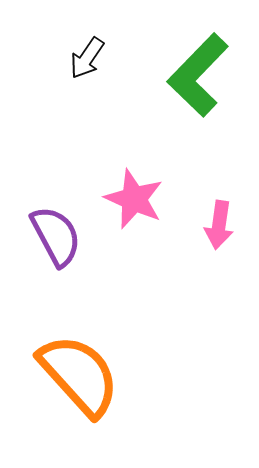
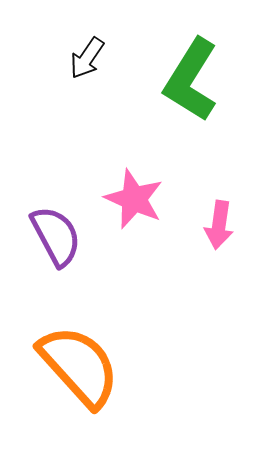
green L-shape: moved 7 px left, 5 px down; rotated 12 degrees counterclockwise
orange semicircle: moved 9 px up
